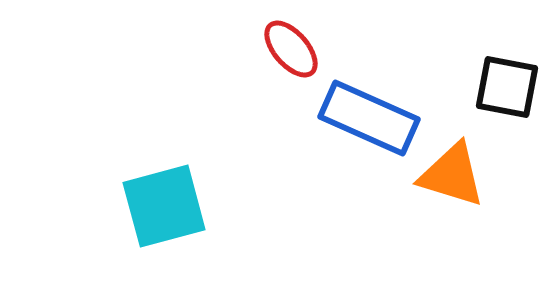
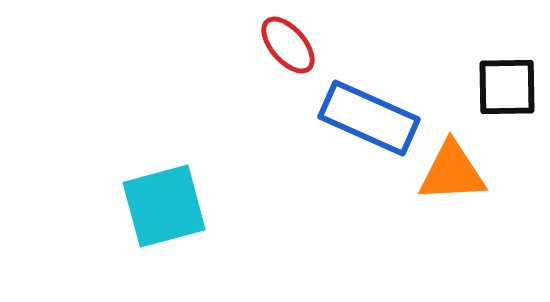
red ellipse: moved 3 px left, 4 px up
black square: rotated 12 degrees counterclockwise
orange triangle: moved 3 px up; rotated 20 degrees counterclockwise
